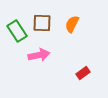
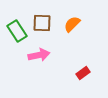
orange semicircle: rotated 18 degrees clockwise
